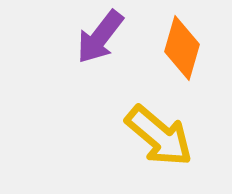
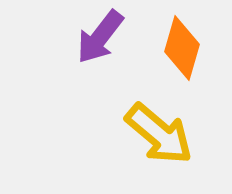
yellow arrow: moved 2 px up
